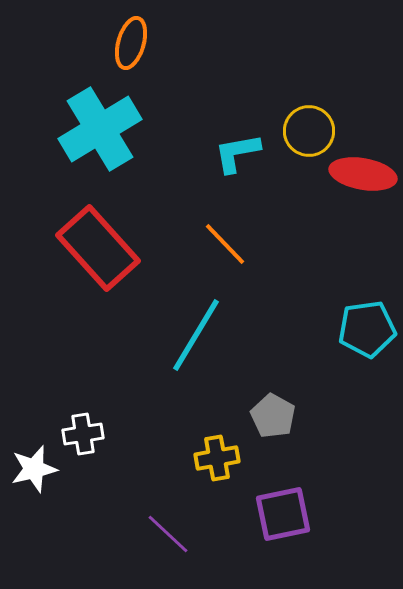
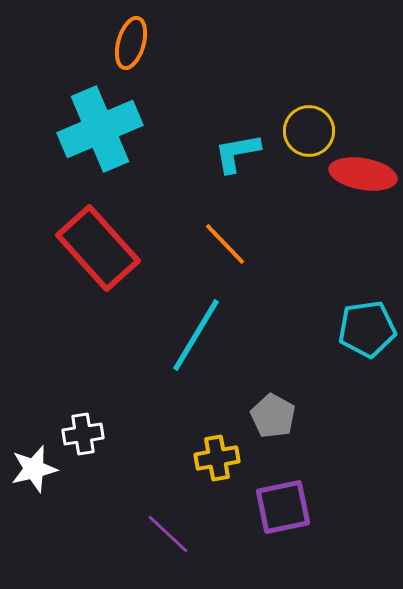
cyan cross: rotated 8 degrees clockwise
purple square: moved 7 px up
